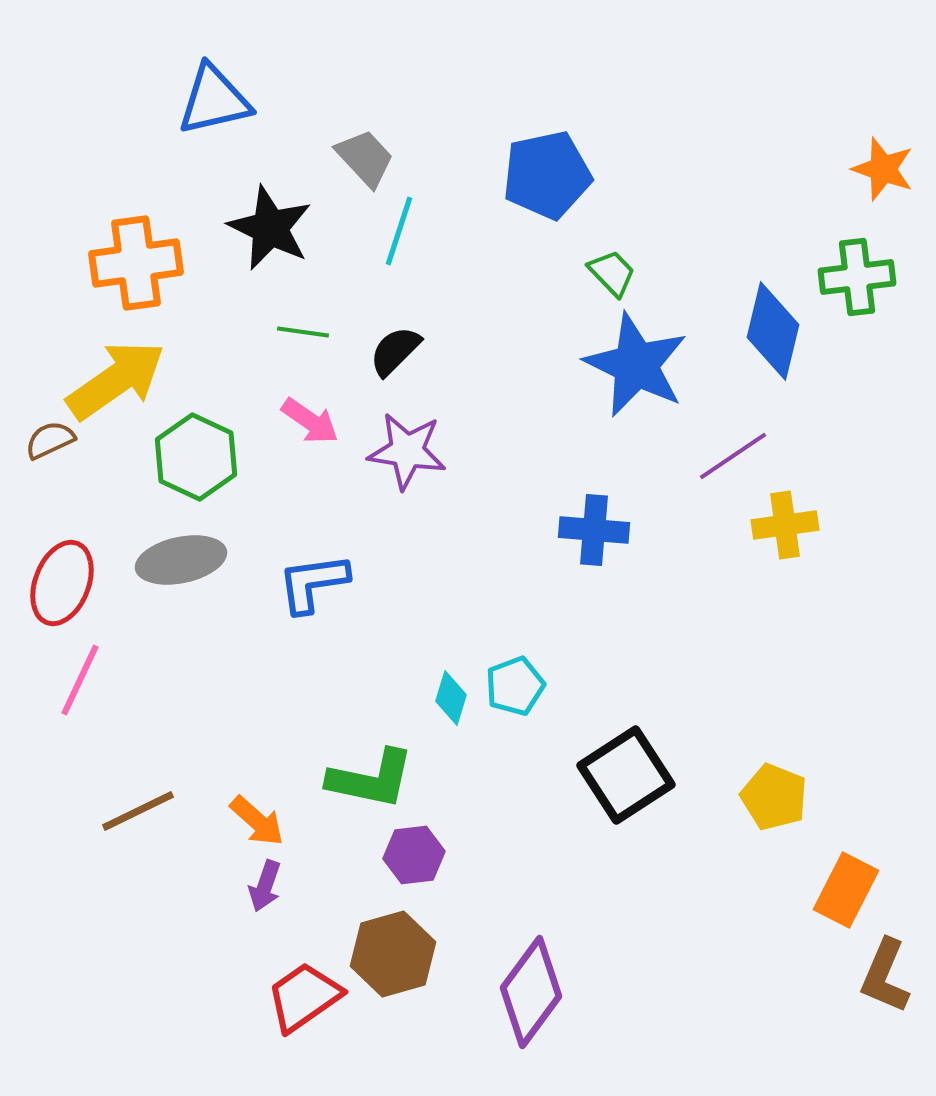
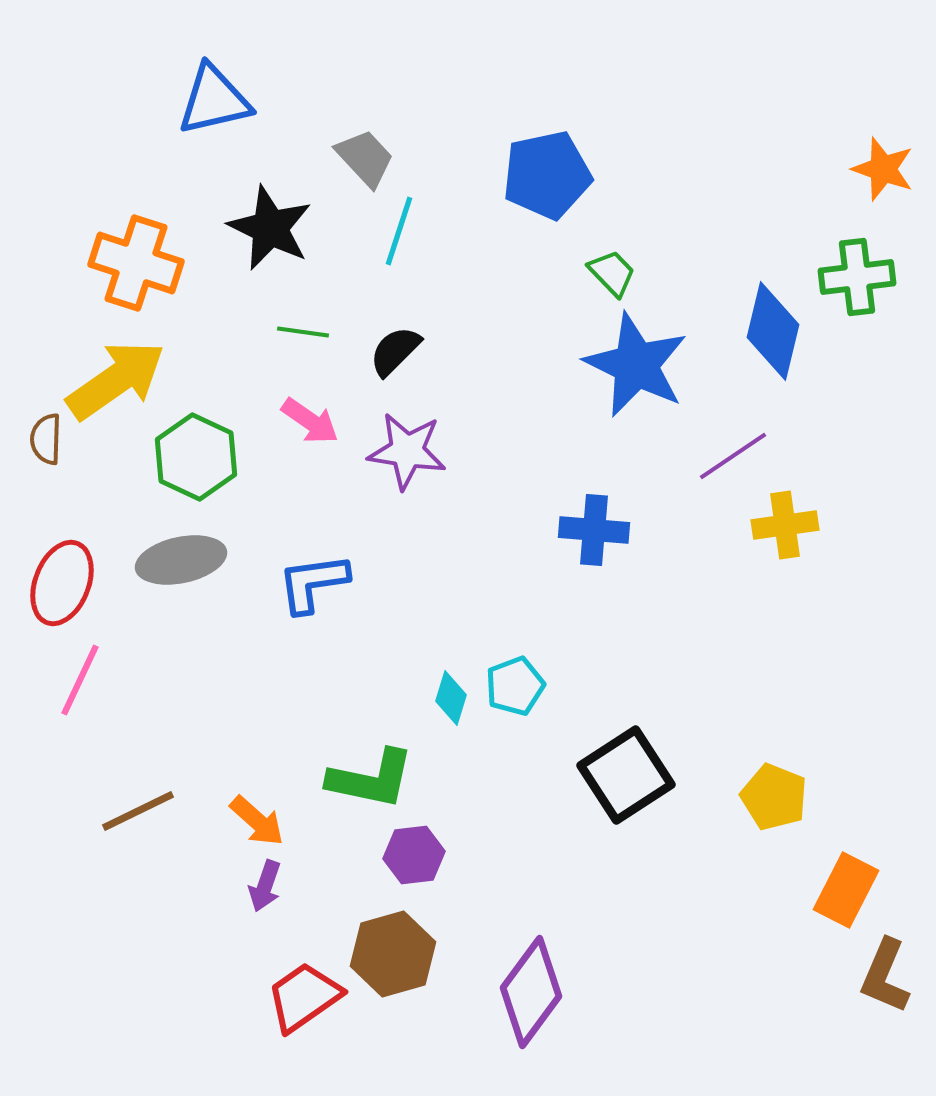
orange cross: rotated 26 degrees clockwise
brown semicircle: moved 4 px left, 1 px up; rotated 63 degrees counterclockwise
